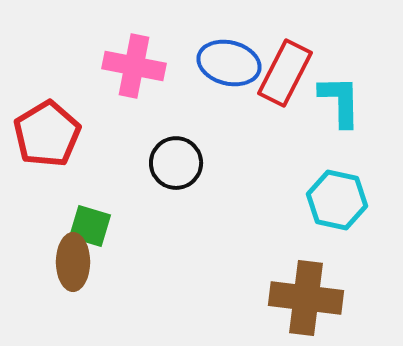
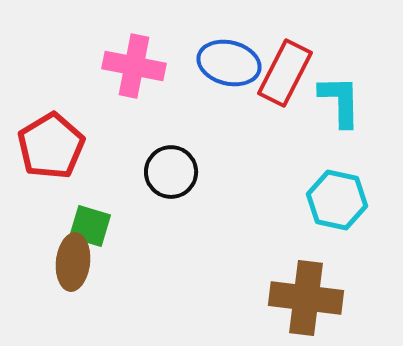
red pentagon: moved 4 px right, 12 px down
black circle: moved 5 px left, 9 px down
brown ellipse: rotated 6 degrees clockwise
